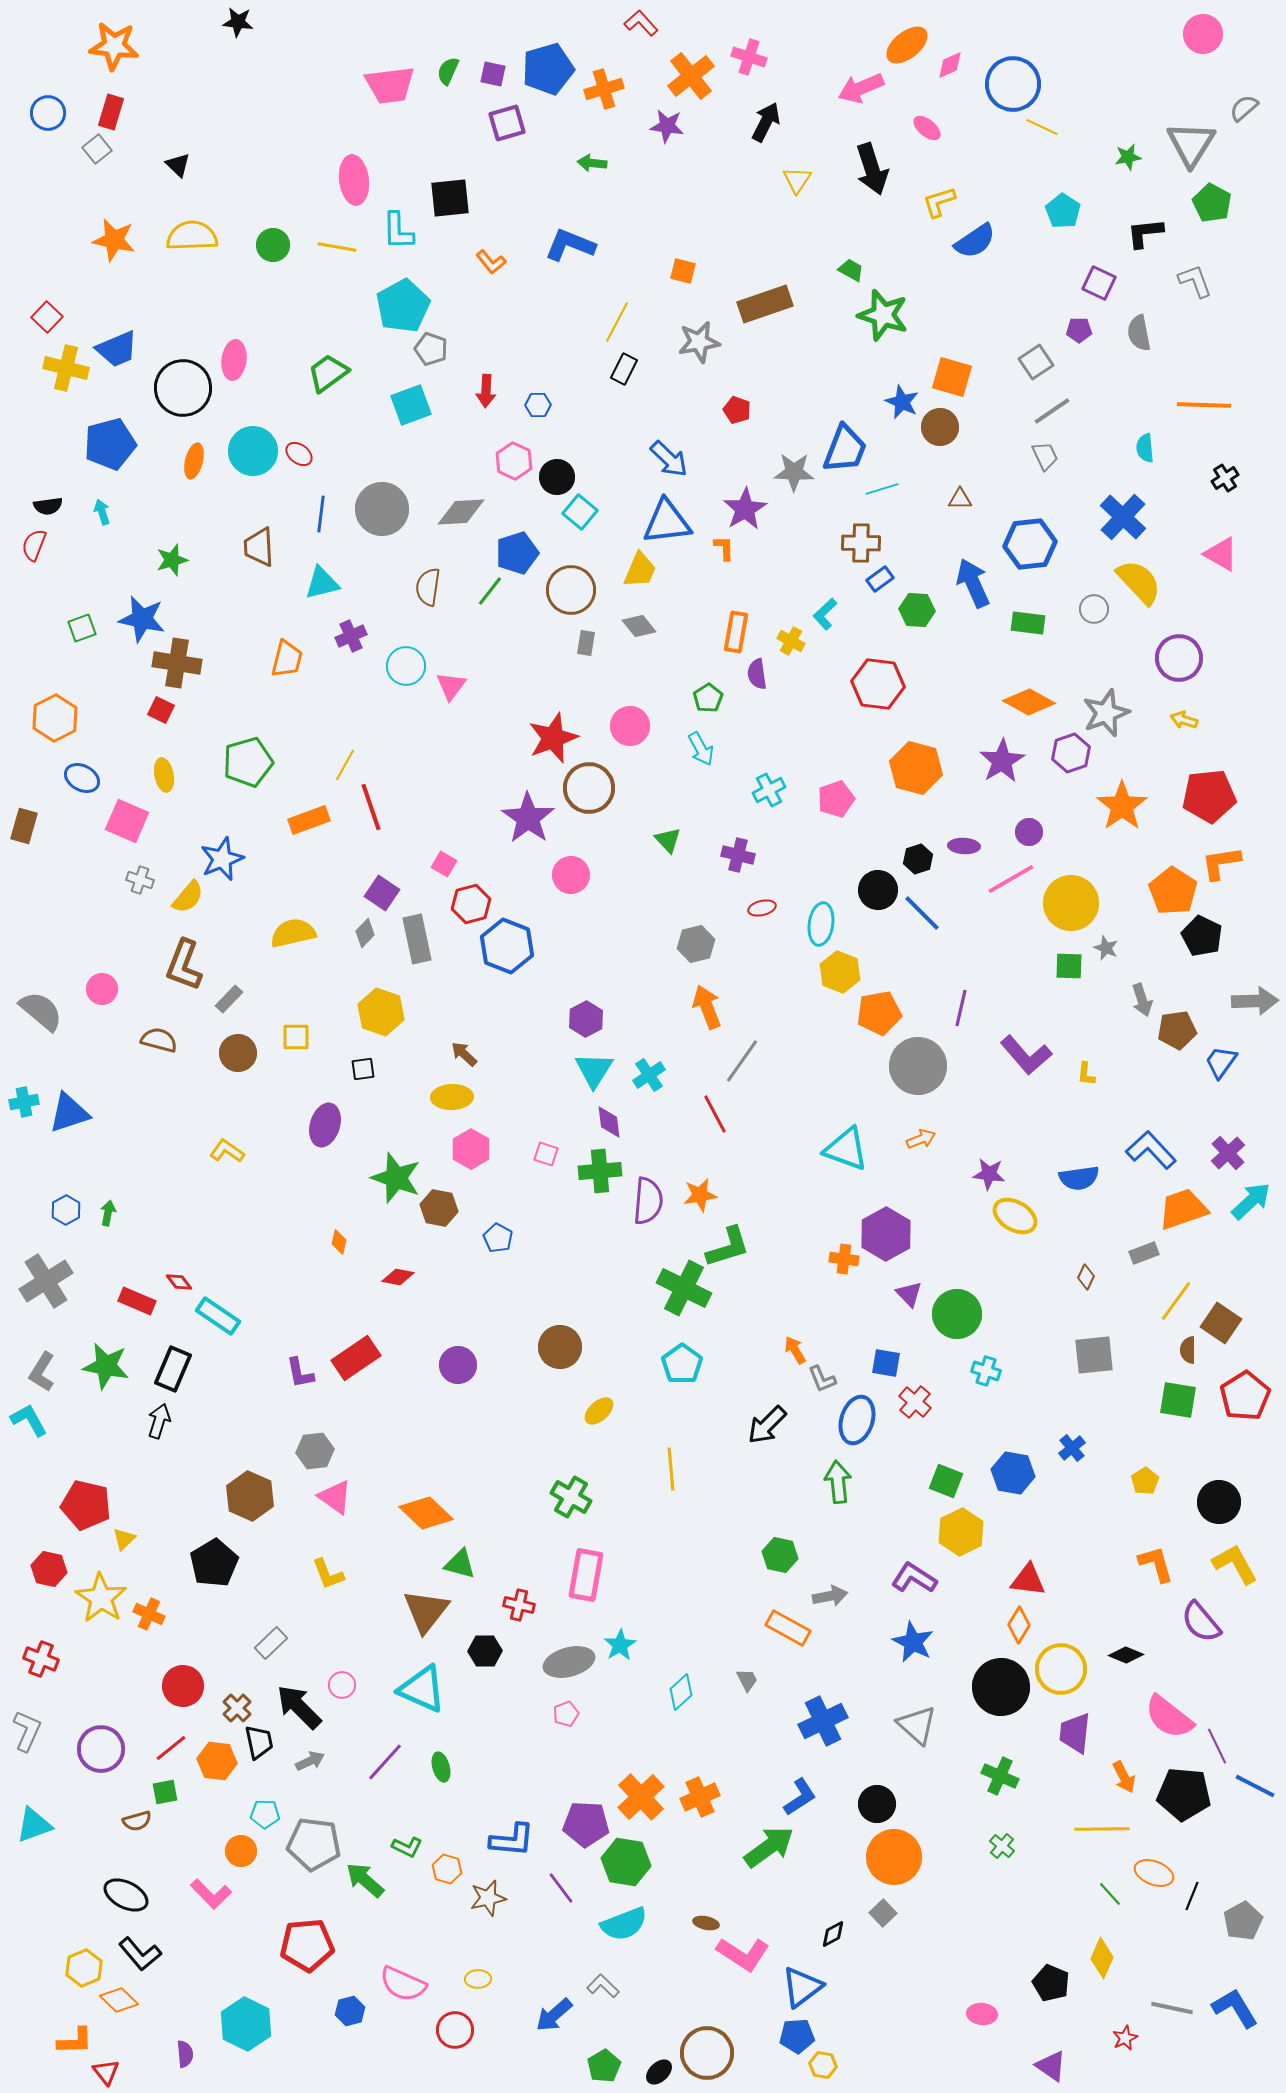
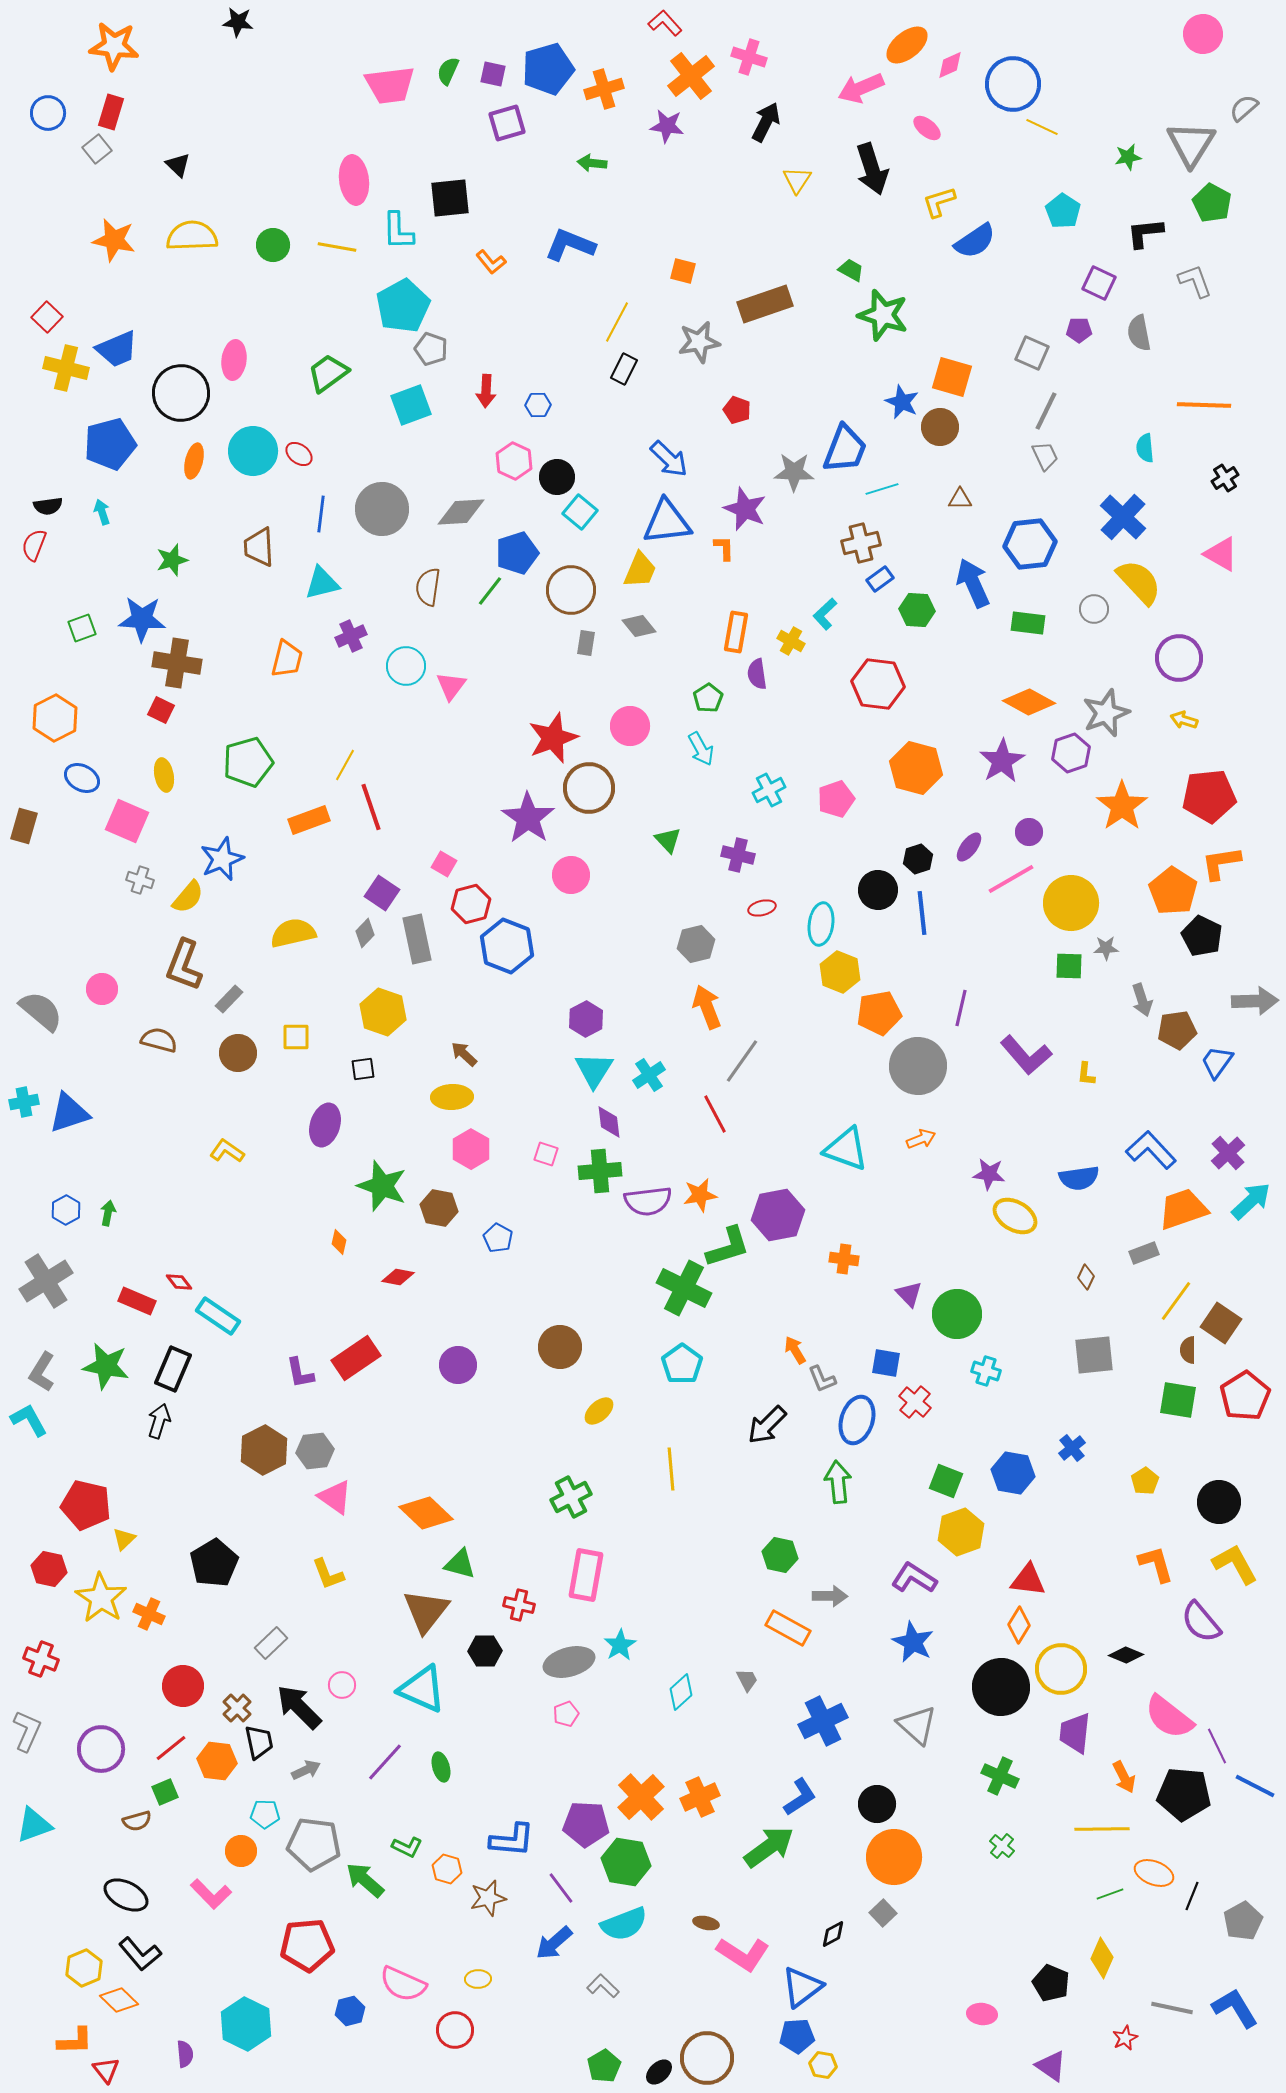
red L-shape at (641, 23): moved 24 px right
gray square at (1036, 362): moved 4 px left, 9 px up; rotated 32 degrees counterclockwise
black circle at (183, 388): moved 2 px left, 5 px down
gray line at (1052, 411): moved 6 px left; rotated 30 degrees counterclockwise
purple star at (745, 509): rotated 18 degrees counterclockwise
brown cross at (861, 543): rotated 15 degrees counterclockwise
blue star at (142, 619): rotated 9 degrees counterclockwise
purple ellipse at (964, 846): moved 5 px right, 1 px down; rotated 56 degrees counterclockwise
blue line at (922, 913): rotated 39 degrees clockwise
gray star at (1106, 948): rotated 25 degrees counterclockwise
yellow hexagon at (381, 1012): moved 2 px right
blue trapezoid at (1221, 1062): moved 4 px left
green star at (396, 1178): moved 14 px left, 8 px down
purple semicircle at (648, 1201): rotated 78 degrees clockwise
purple hexagon at (886, 1234): moved 108 px left, 19 px up; rotated 18 degrees clockwise
brown hexagon at (250, 1496): moved 14 px right, 46 px up; rotated 9 degrees clockwise
green cross at (571, 1497): rotated 33 degrees clockwise
yellow hexagon at (961, 1532): rotated 6 degrees clockwise
gray arrow at (830, 1596): rotated 12 degrees clockwise
gray arrow at (310, 1761): moved 4 px left, 9 px down
green square at (165, 1792): rotated 12 degrees counterclockwise
green line at (1110, 1894): rotated 68 degrees counterclockwise
blue arrow at (554, 2015): moved 72 px up
brown circle at (707, 2053): moved 5 px down
red triangle at (106, 2072): moved 2 px up
